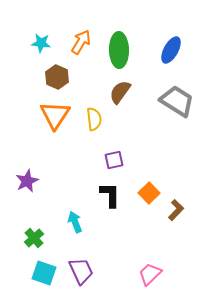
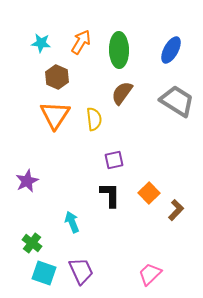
brown semicircle: moved 2 px right, 1 px down
cyan arrow: moved 3 px left
green cross: moved 2 px left, 5 px down; rotated 12 degrees counterclockwise
